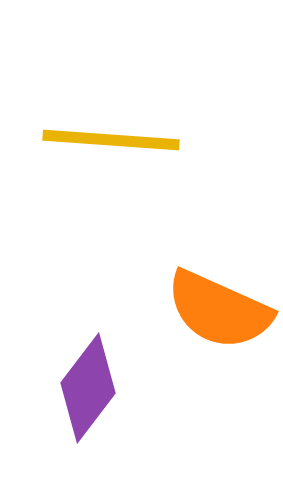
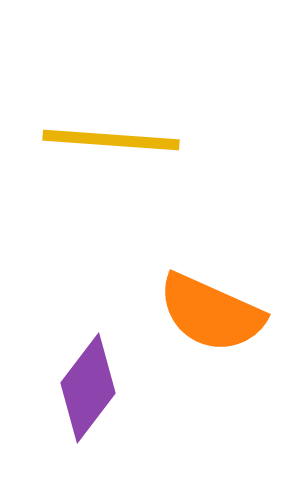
orange semicircle: moved 8 px left, 3 px down
